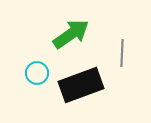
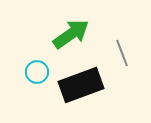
gray line: rotated 24 degrees counterclockwise
cyan circle: moved 1 px up
